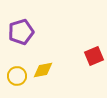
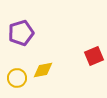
purple pentagon: moved 1 px down
yellow circle: moved 2 px down
